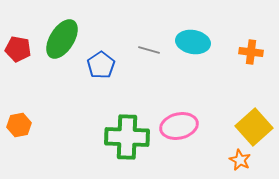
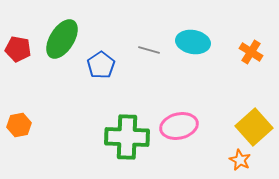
orange cross: rotated 25 degrees clockwise
